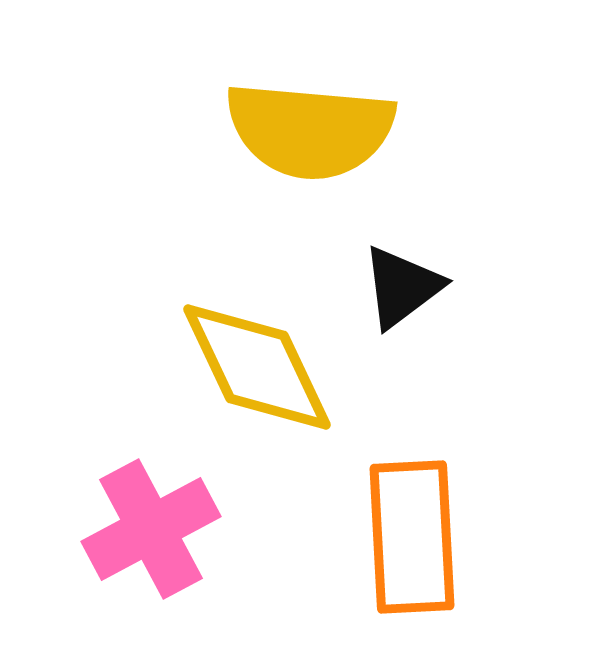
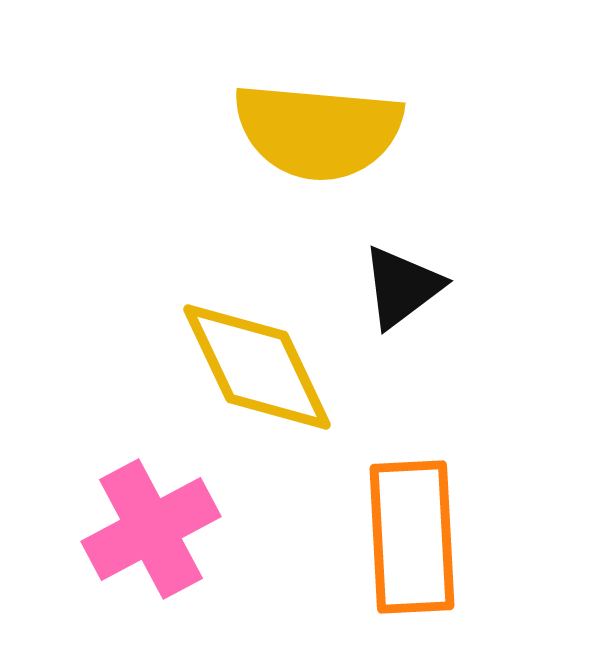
yellow semicircle: moved 8 px right, 1 px down
